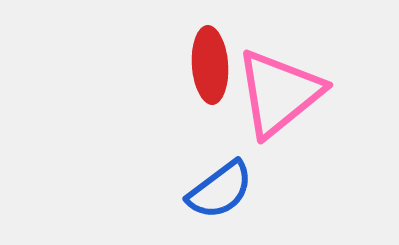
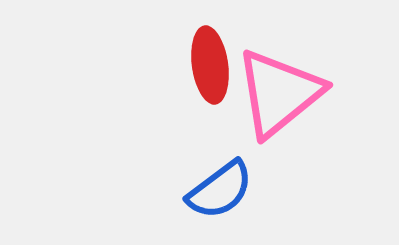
red ellipse: rotated 4 degrees counterclockwise
